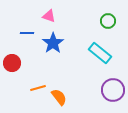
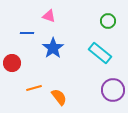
blue star: moved 5 px down
orange line: moved 4 px left
